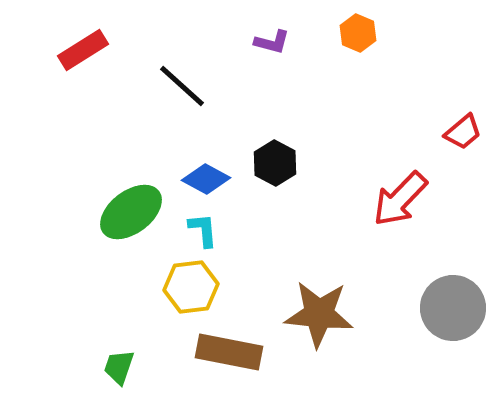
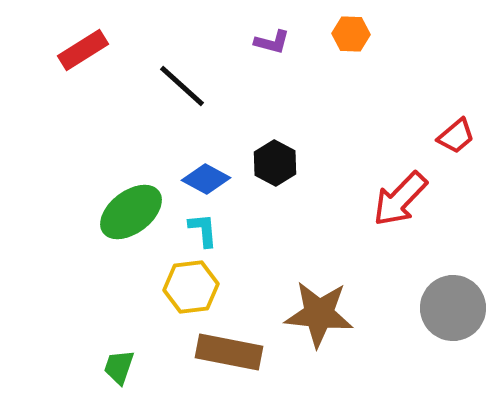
orange hexagon: moved 7 px left, 1 px down; rotated 21 degrees counterclockwise
red trapezoid: moved 7 px left, 4 px down
